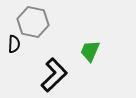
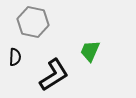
black semicircle: moved 1 px right, 13 px down
black L-shape: rotated 12 degrees clockwise
